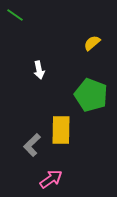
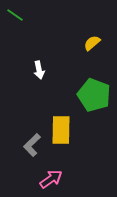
green pentagon: moved 3 px right
